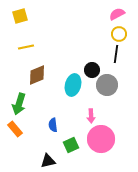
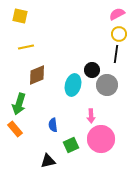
yellow square: rotated 28 degrees clockwise
